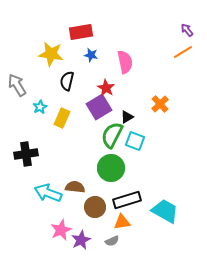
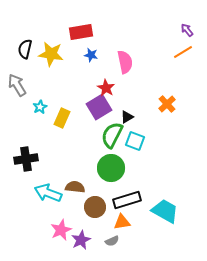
black semicircle: moved 42 px left, 32 px up
orange cross: moved 7 px right
black cross: moved 5 px down
